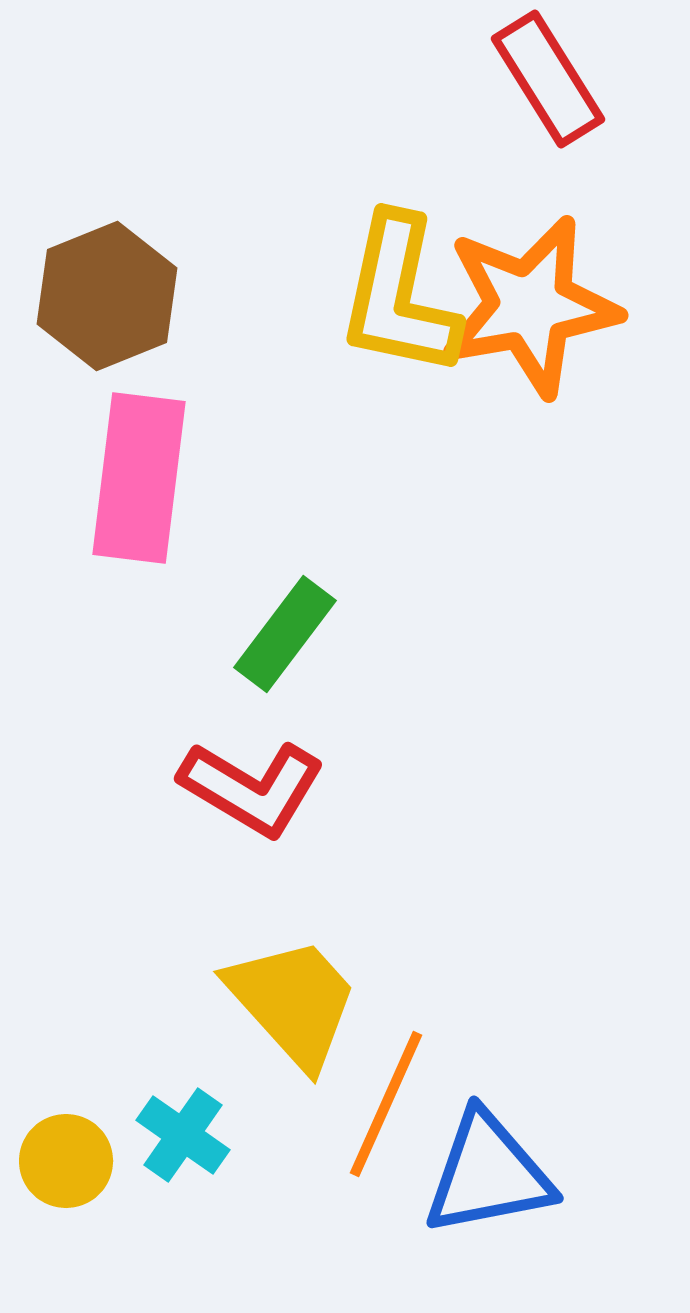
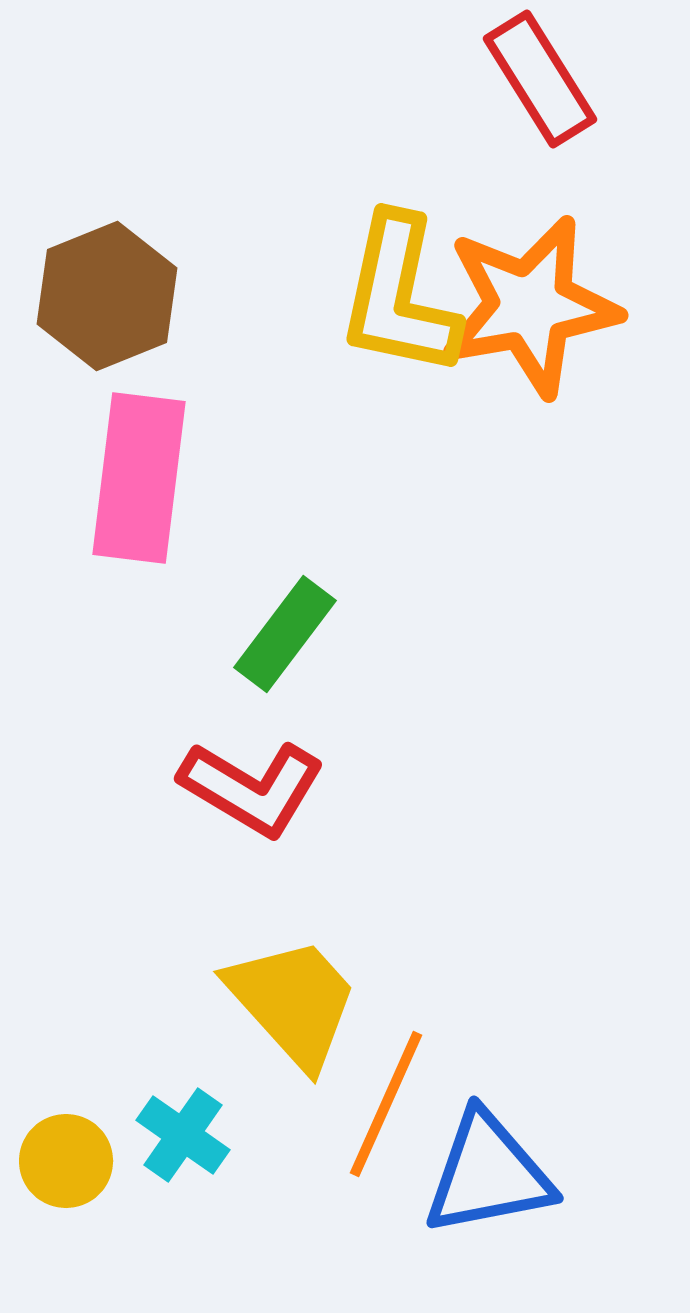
red rectangle: moved 8 px left
